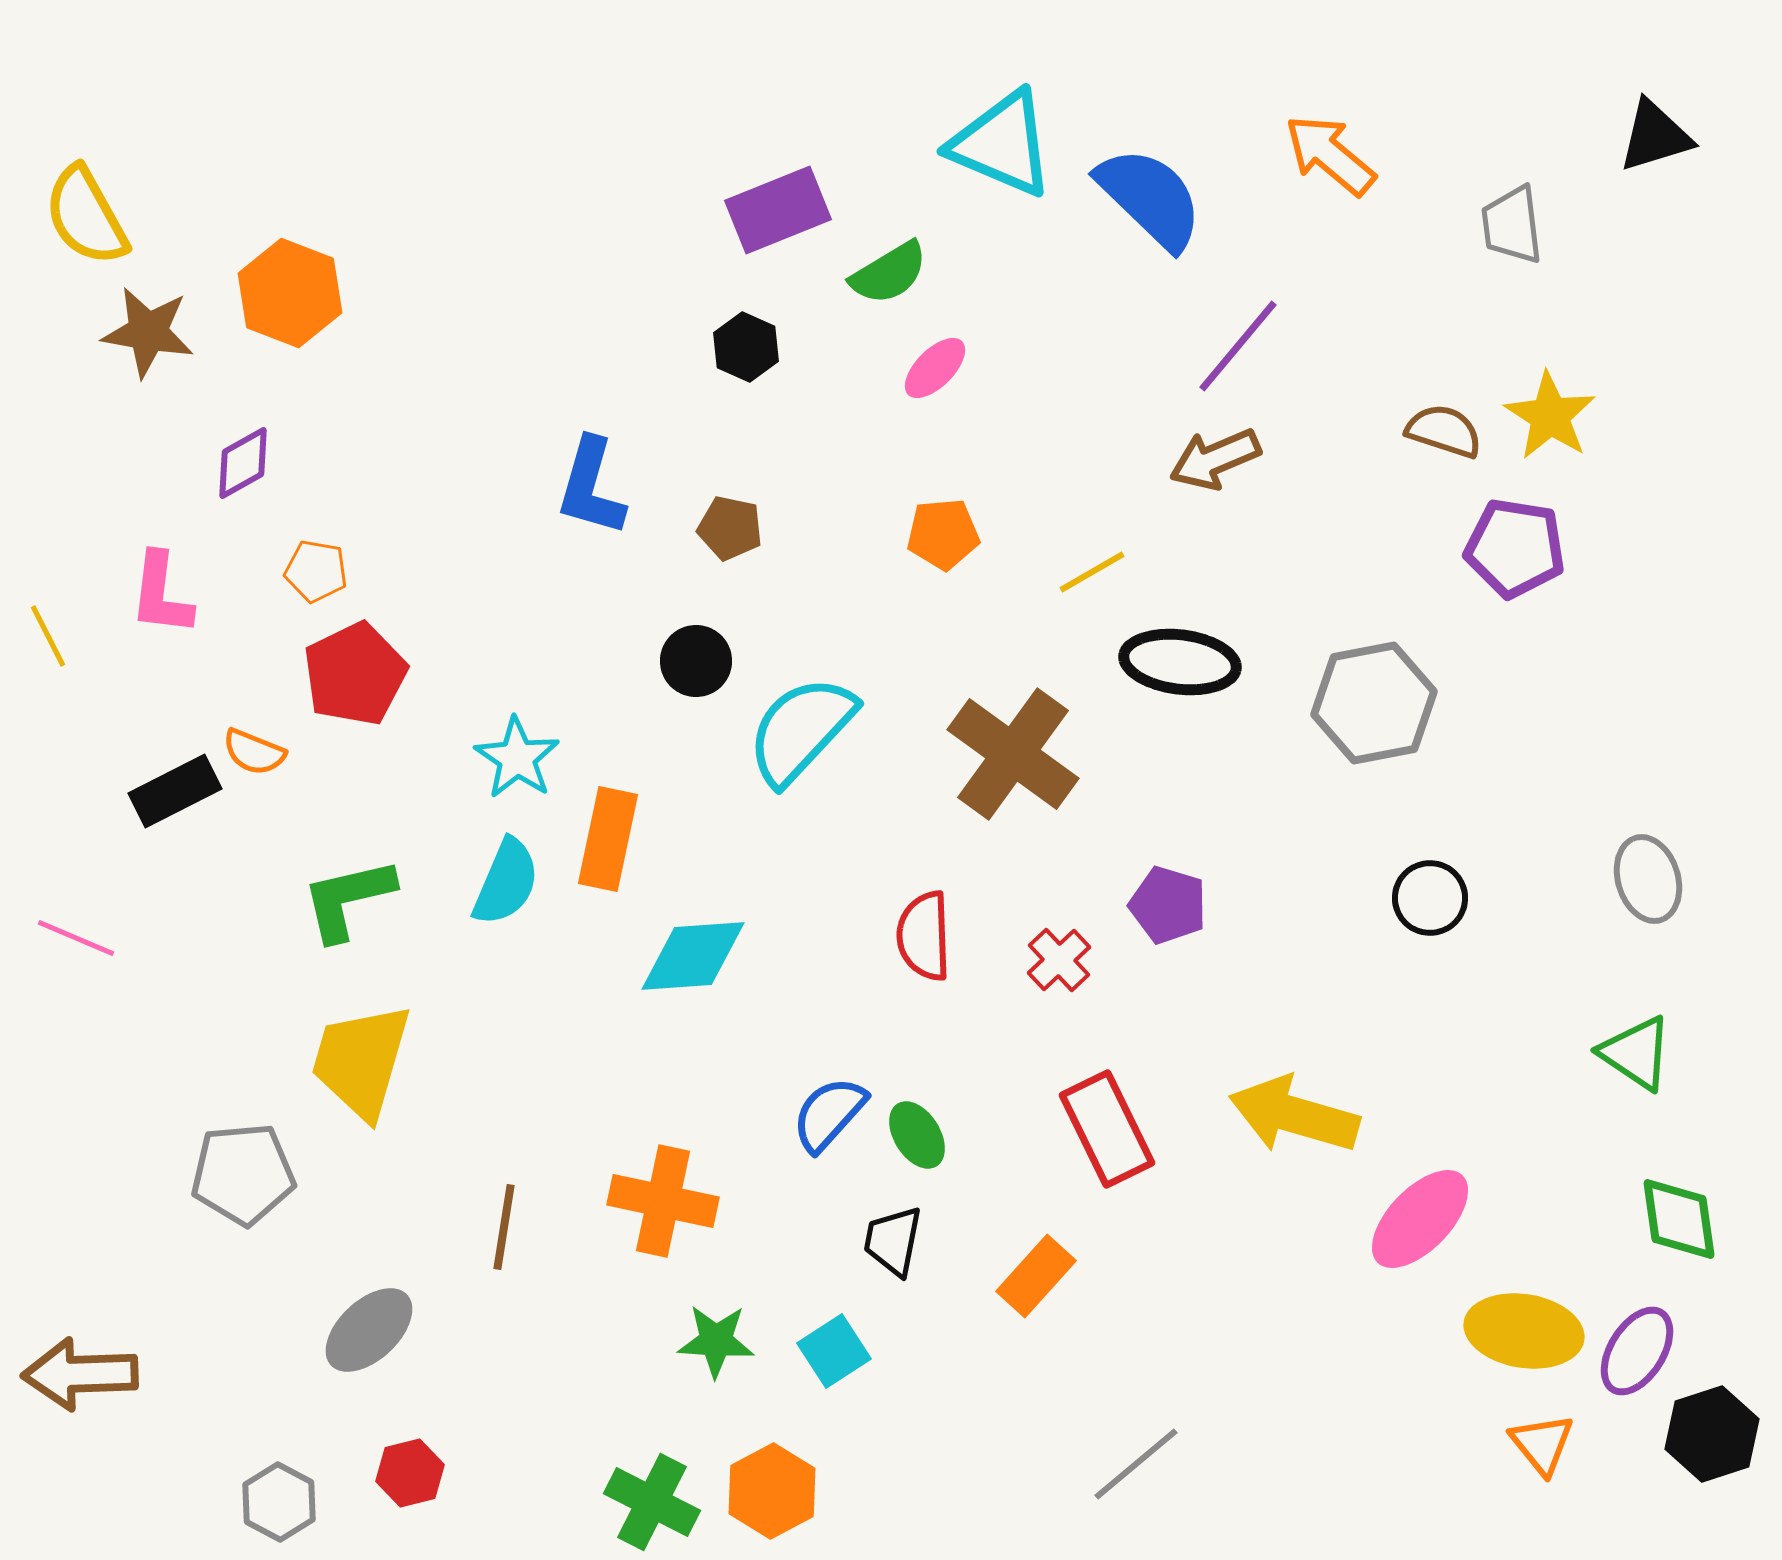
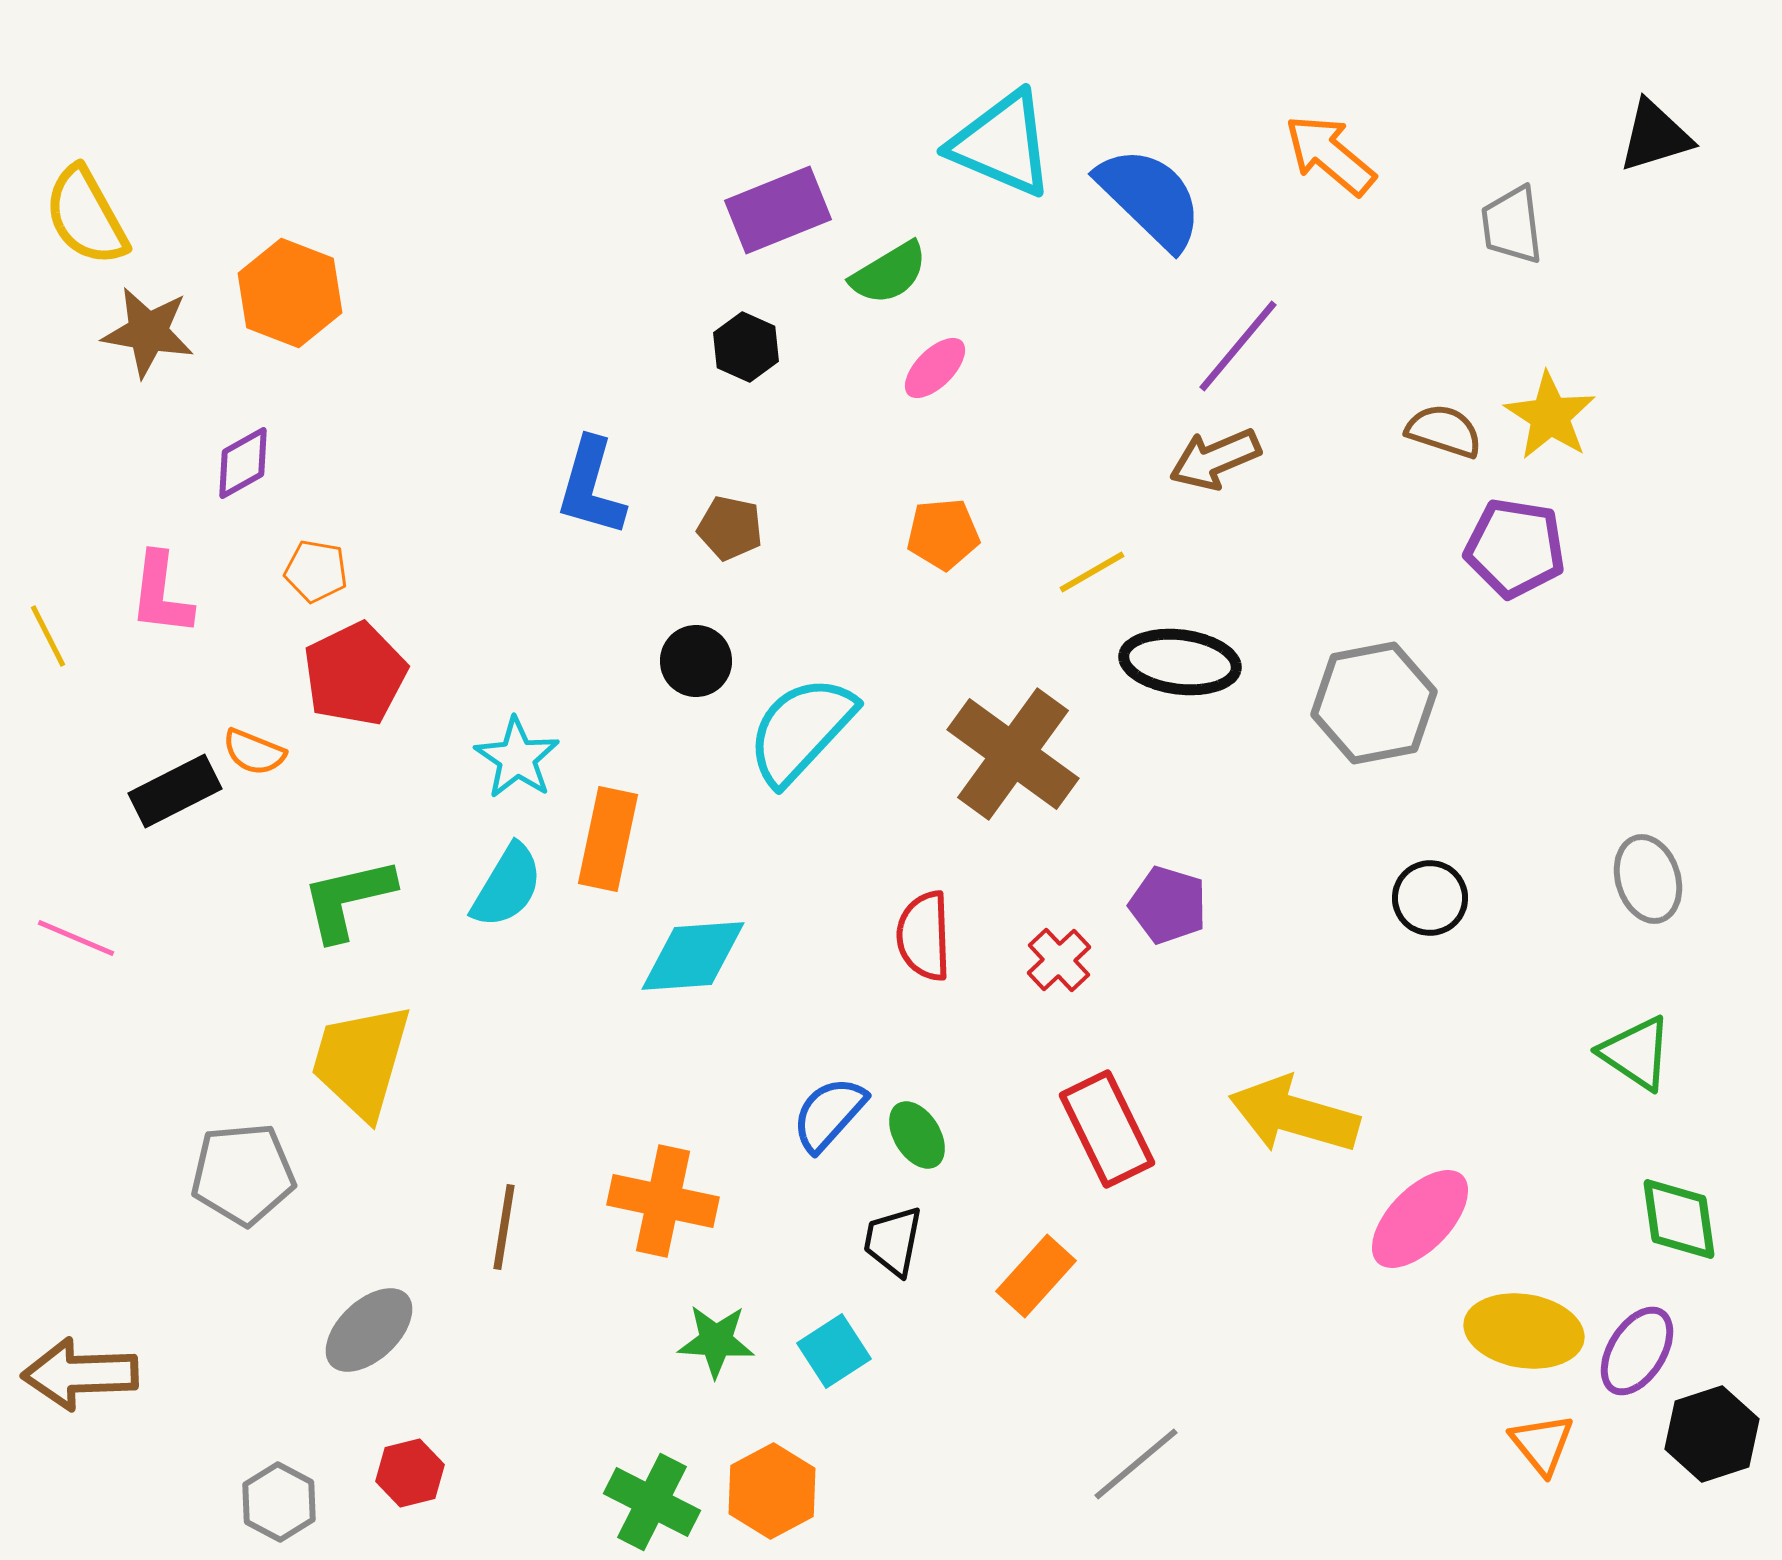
cyan semicircle at (506, 882): moved 1 px right, 4 px down; rotated 8 degrees clockwise
